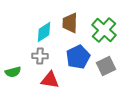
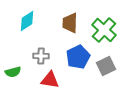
cyan diamond: moved 17 px left, 11 px up
gray cross: moved 1 px right
